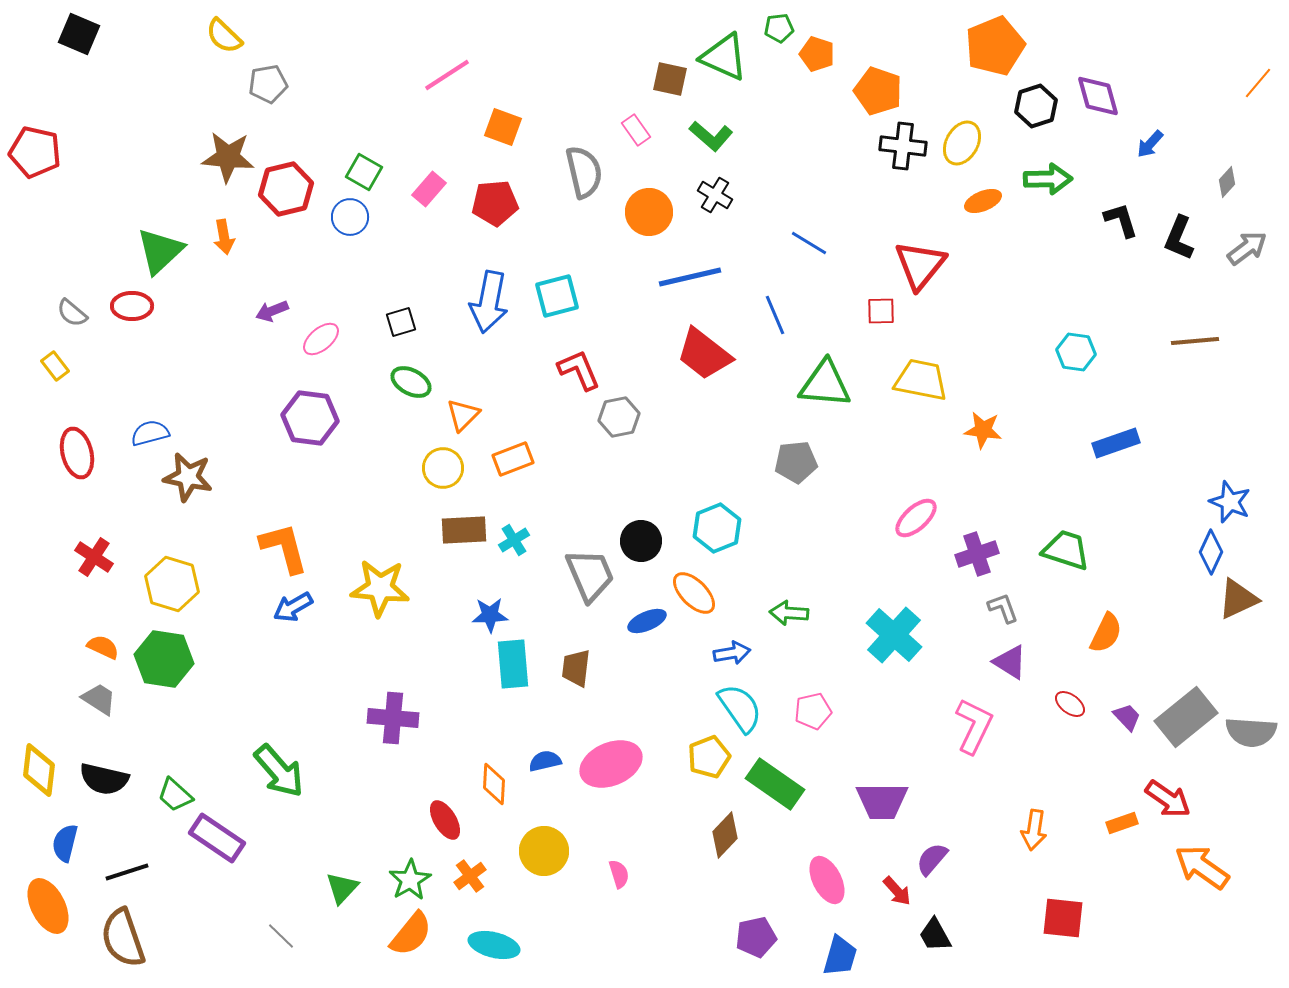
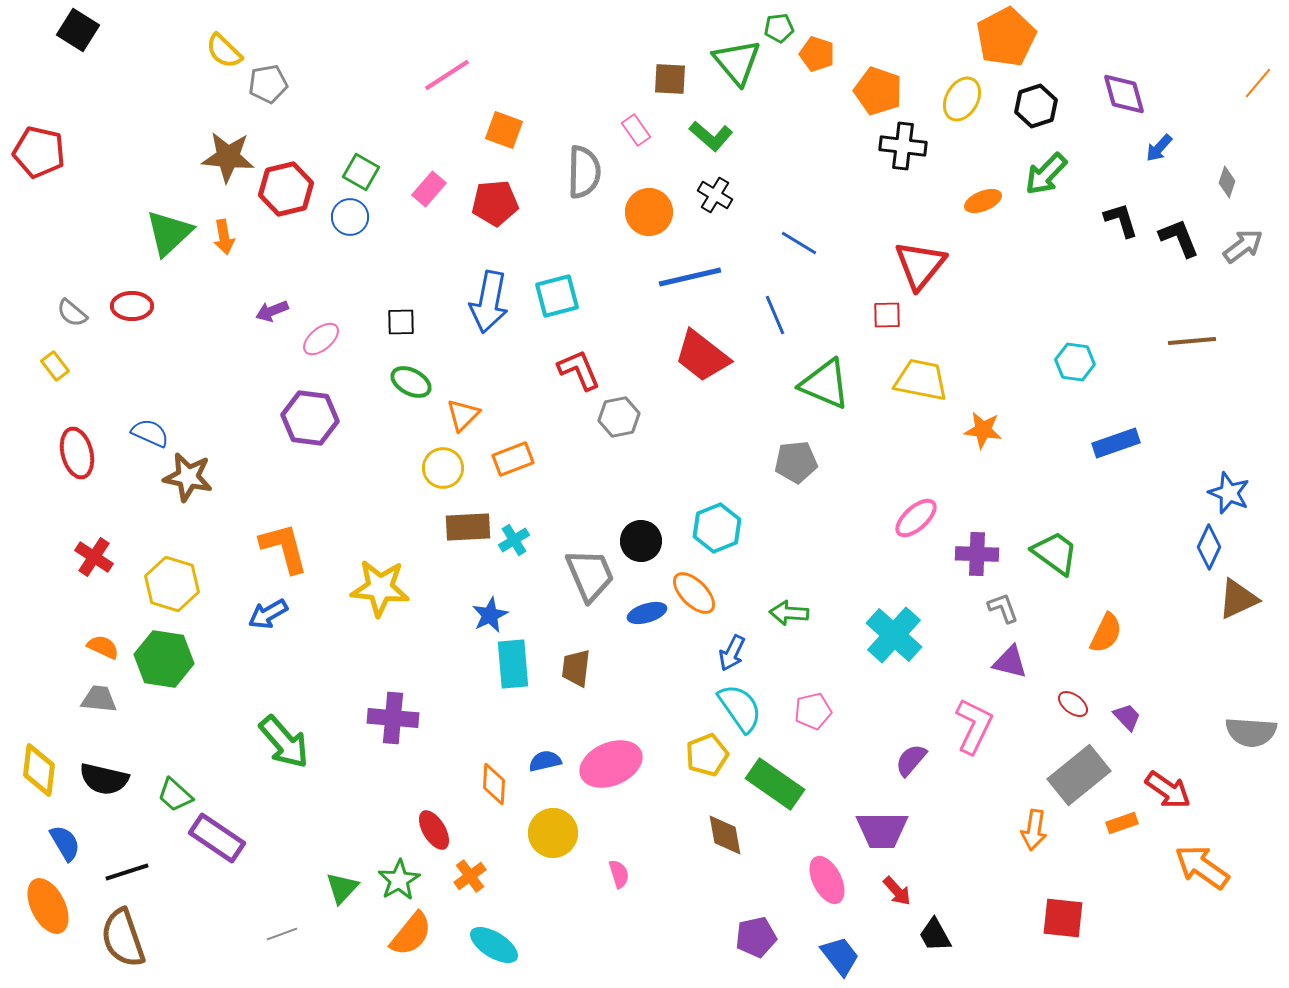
black square at (79, 34): moved 1 px left, 4 px up; rotated 9 degrees clockwise
yellow semicircle at (224, 36): moved 15 px down
orange pentagon at (995, 46): moved 11 px right, 9 px up; rotated 6 degrees counterclockwise
green triangle at (724, 57): moved 13 px right, 5 px down; rotated 26 degrees clockwise
brown square at (670, 79): rotated 9 degrees counterclockwise
purple diamond at (1098, 96): moved 26 px right, 2 px up
orange square at (503, 127): moved 1 px right, 3 px down
yellow ellipse at (962, 143): moved 44 px up
blue arrow at (1150, 144): moved 9 px right, 4 px down
red pentagon at (35, 152): moved 4 px right
green square at (364, 172): moved 3 px left
gray semicircle at (584, 172): rotated 14 degrees clockwise
green arrow at (1048, 179): moved 2 px left, 5 px up; rotated 135 degrees clockwise
gray diamond at (1227, 182): rotated 24 degrees counterclockwise
black L-shape at (1179, 238): rotated 135 degrees clockwise
blue line at (809, 243): moved 10 px left
gray arrow at (1247, 248): moved 4 px left, 2 px up
green triangle at (160, 251): moved 9 px right, 18 px up
red square at (881, 311): moved 6 px right, 4 px down
black square at (401, 322): rotated 16 degrees clockwise
brown line at (1195, 341): moved 3 px left
cyan hexagon at (1076, 352): moved 1 px left, 10 px down
red trapezoid at (704, 354): moved 2 px left, 2 px down
green triangle at (825, 384): rotated 18 degrees clockwise
blue semicircle at (150, 433): rotated 39 degrees clockwise
blue star at (1230, 502): moved 1 px left, 9 px up
brown rectangle at (464, 530): moved 4 px right, 3 px up
green trapezoid at (1066, 550): moved 11 px left, 3 px down; rotated 18 degrees clockwise
blue diamond at (1211, 552): moved 2 px left, 5 px up
purple cross at (977, 554): rotated 21 degrees clockwise
blue arrow at (293, 607): moved 25 px left, 7 px down
blue star at (490, 615): rotated 24 degrees counterclockwise
blue ellipse at (647, 621): moved 8 px up; rotated 6 degrees clockwise
blue arrow at (732, 653): rotated 126 degrees clockwise
purple triangle at (1010, 662): rotated 18 degrees counterclockwise
gray trapezoid at (99, 699): rotated 27 degrees counterclockwise
red ellipse at (1070, 704): moved 3 px right
gray rectangle at (1186, 717): moved 107 px left, 58 px down
yellow pentagon at (709, 757): moved 2 px left, 2 px up
green arrow at (279, 771): moved 5 px right, 29 px up
red arrow at (1168, 799): moved 9 px up
purple trapezoid at (882, 801): moved 29 px down
red ellipse at (445, 820): moved 11 px left, 10 px down
brown diamond at (725, 835): rotated 54 degrees counterclockwise
blue semicircle at (65, 843): rotated 135 degrees clockwise
yellow circle at (544, 851): moved 9 px right, 18 px up
purple semicircle at (932, 859): moved 21 px left, 99 px up
green star at (410, 880): moved 11 px left
gray line at (281, 936): moved 1 px right, 2 px up; rotated 64 degrees counterclockwise
cyan ellipse at (494, 945): rotated 18 degrees clockwise
blue trapezoid at (840, 956): rotated 54 degrees counterclockwise
